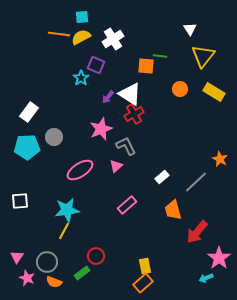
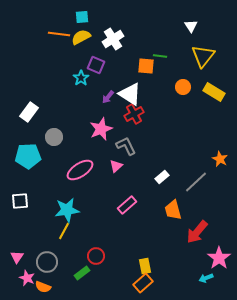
white triangle at (190, 29): moved 1 px right, 3 px up
orange circle at (180, 89): moved 3 px right, 2 px up
cyan pentagon at (27, 147): moved 1 px right, 9 px down
orange semicircle at (54, 282): moved 11 px left, 5 px down
